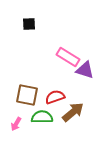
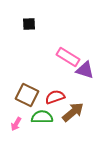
brown square: rotated 15 degrees clockwise
